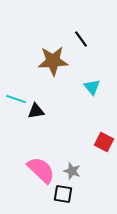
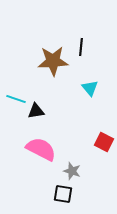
black line: moved 8 px down; rotated 42 degrees clockwise
cyan triangle: moved 2 px left, 1 px down
pink semicircle: moved 21 px up; rotated 16 degrees counterclockwise
